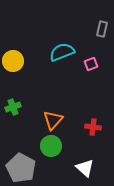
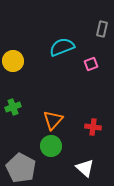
cyan semicircle: moved 5 px up
